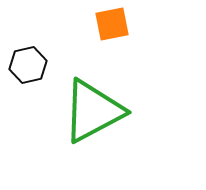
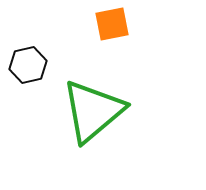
green triangle: rotated 12 degrees counterclockwise
